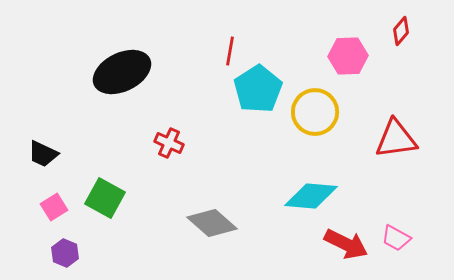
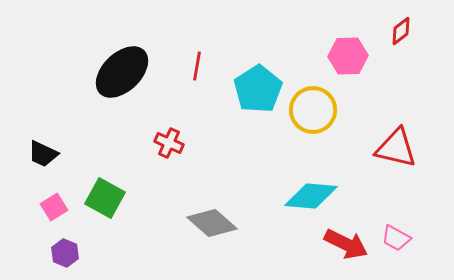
red diamond: rotated 12 degrees clockwise
red line: moved 33 px left, 15 px down
black ellipse: rotated 18 degrees counterclockwise
yellow circle: moved 2 px left, 2 px up
red triangle: moved 9 px down; rotated 21 degrees clockwise
